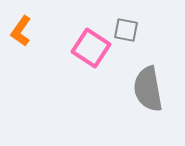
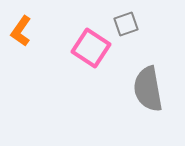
gray square: moved 6 px up; rotated 30 degrees counterclockwise
